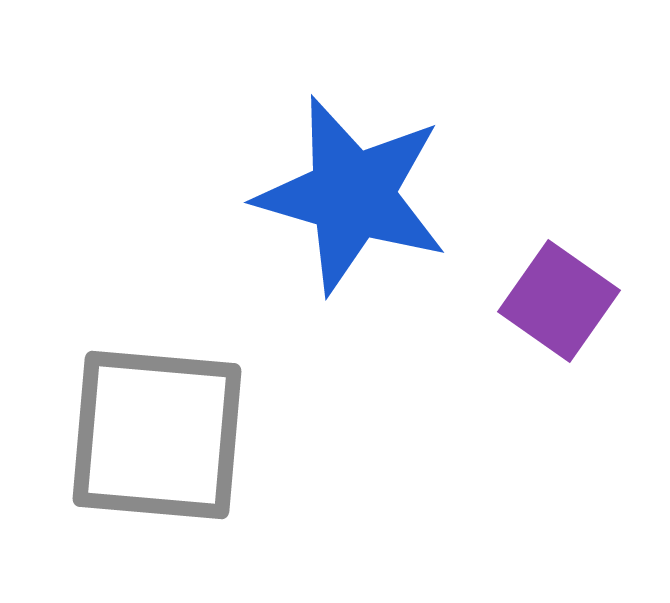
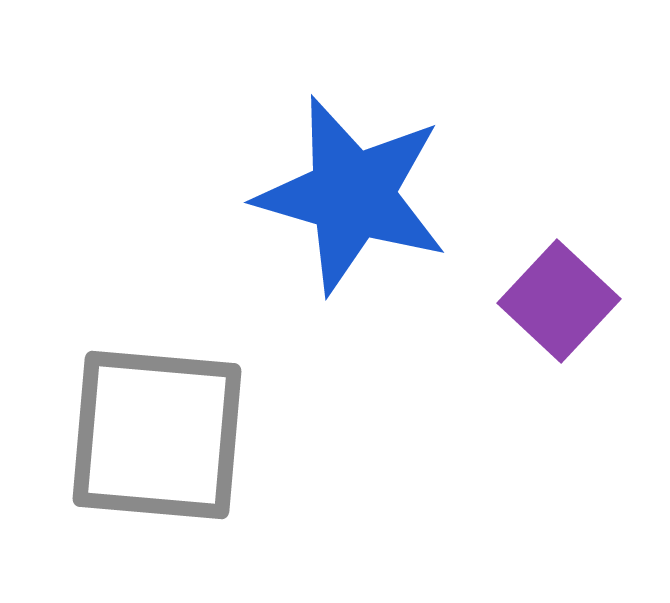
purple square: rotated 8 degrees clockwise
